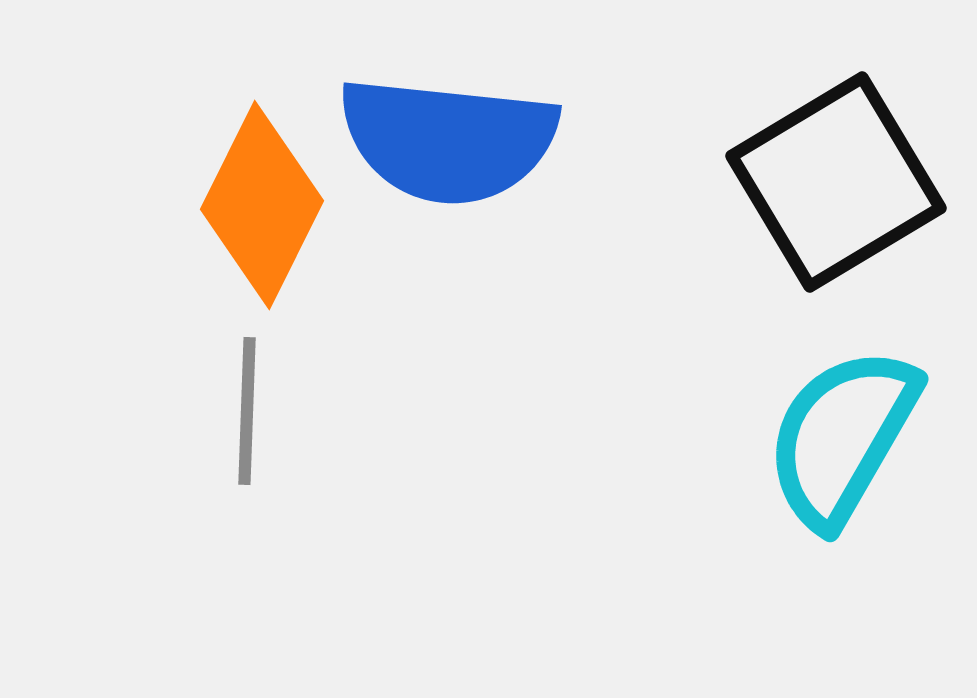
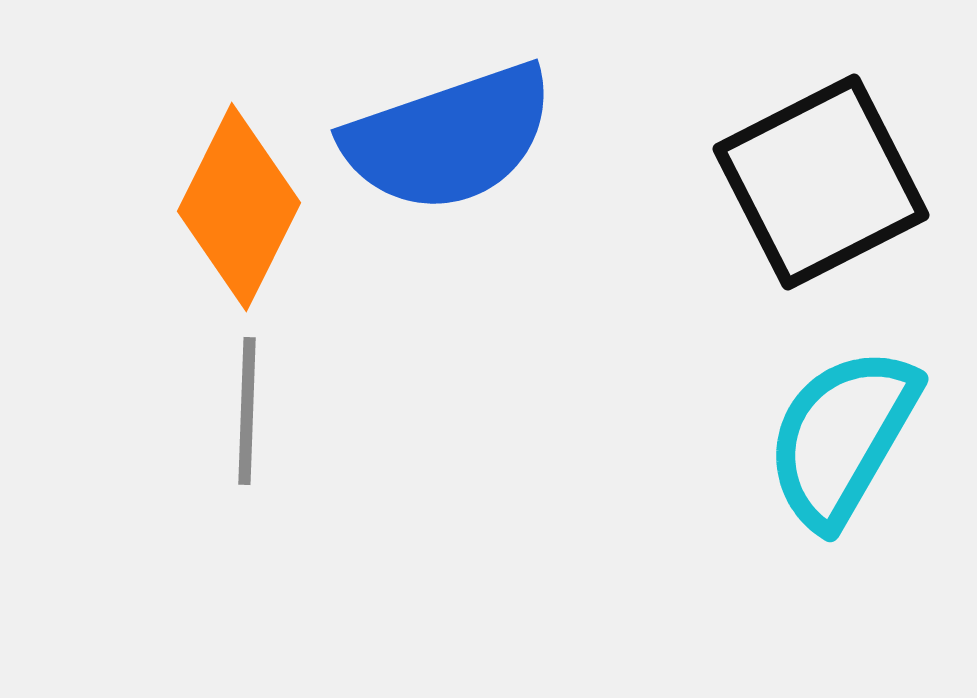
blue semicircle: moved 1 px right, 2 px up; rotated 25 degrees counterclockwise
black square: moved 15 px left; rotated 4 degrees clockwise
orange diamond: moved 23 px left, 2 px down
